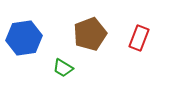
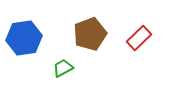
red rectangle: rotated 25 degrees clockwise
green trapezoid: rotated 120 degrees clockwise
